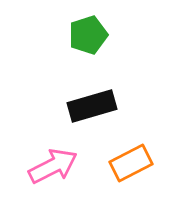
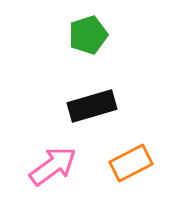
pink arrow: rotated 9 degrees counterclockwise
